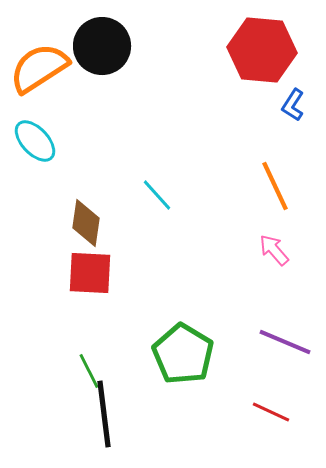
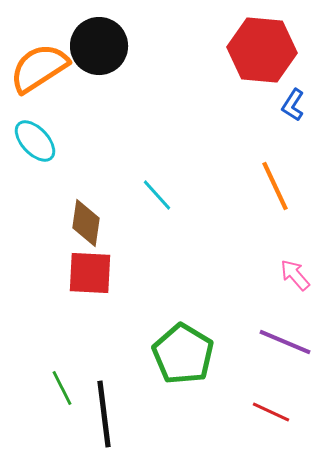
black circle: moved 3 px left
pink arrow: moved 21 px right, 25 px down
green line: moved 27 px left, 17 px down
